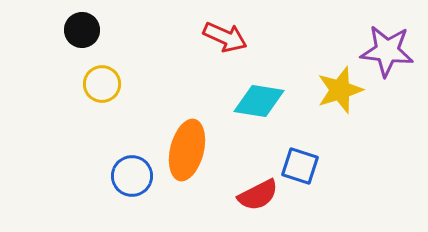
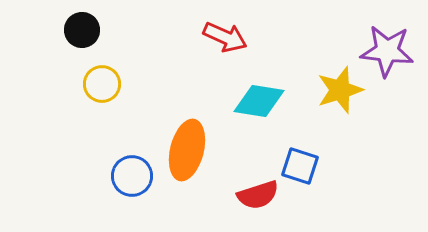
red semicircle: rotated 9 degrees clockwise
